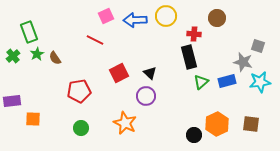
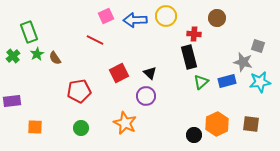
orange square: moved 2 px right, 8 px down
